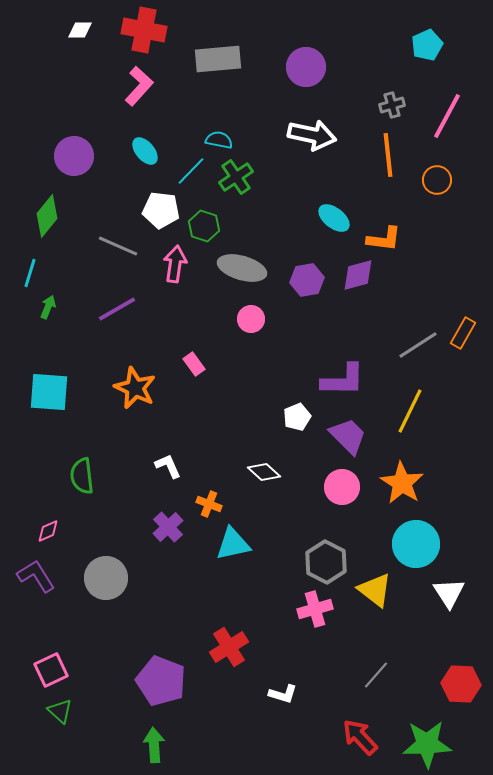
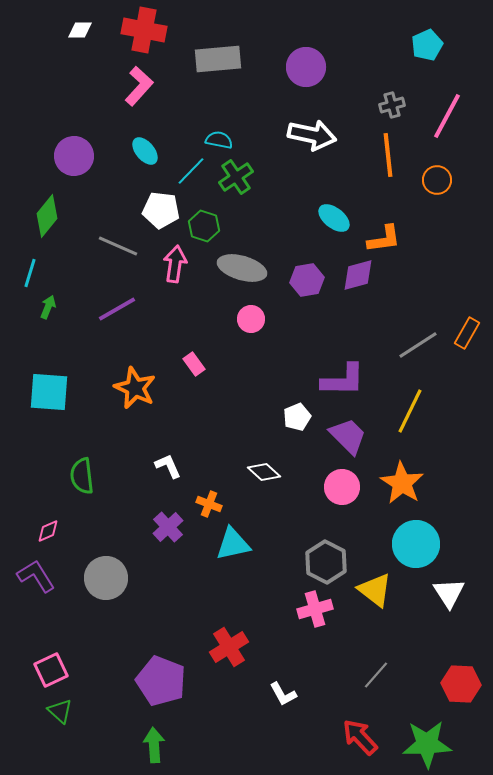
orange L-shape at (384, 239): rotated 15 degrees counterclockwise
orange rectangle at (463, 333): moved 4 px right
white L-shape at (283, 694): rotated 44 degrees clockwise
